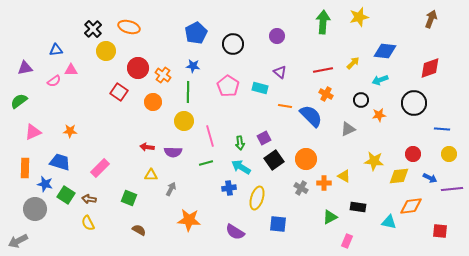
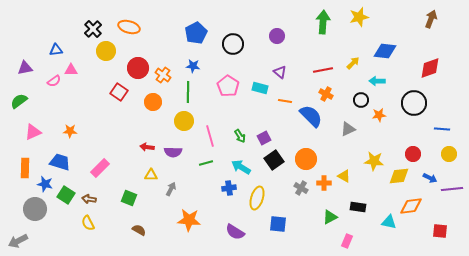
cyan arrow at (380, 80): moved 3 px left, 1 px down; rotated 21 degrees clockwise
orange line at (285, 106): moved 5 px up
green arrow at (240, 143): moved 7 px up; rotated 24 degrees counterclockwise
